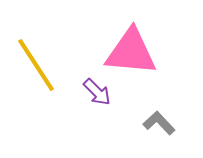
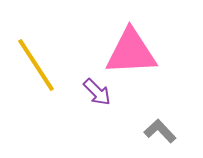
pink triangle: rotated 8 degrees counterclockwise
gray L-shape: moved 1 px right, 8 px down
